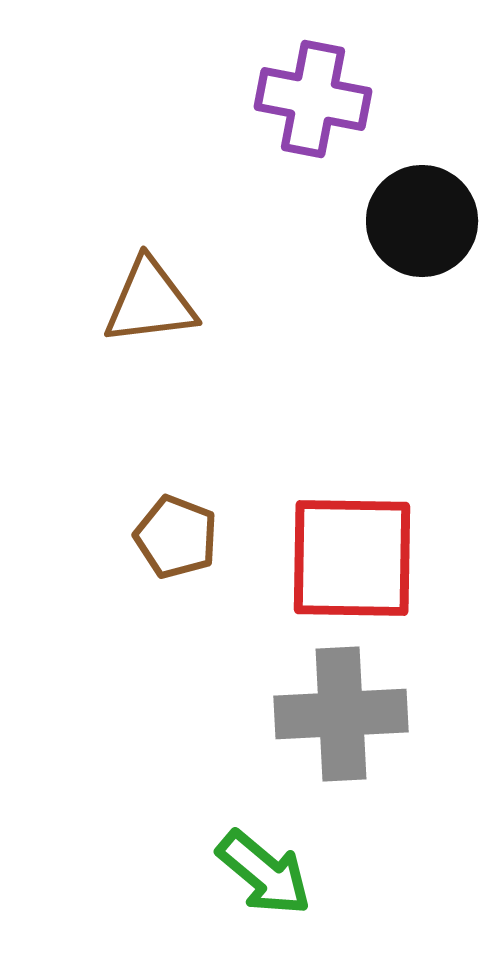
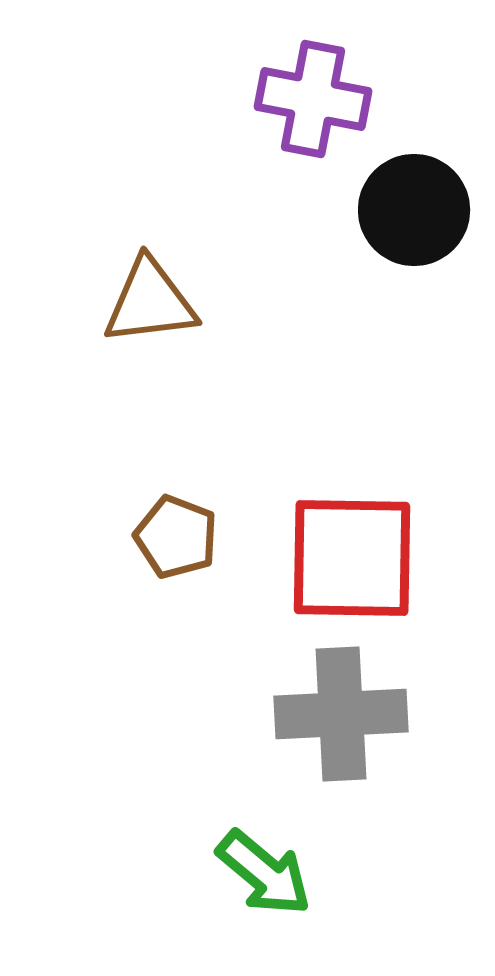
black circle: moved 8 px left, 11 px up
